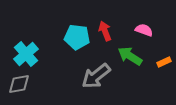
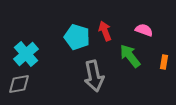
cyan pentagon: rotated 10 degrees clockwise
green arrow: rotated 20 degrees clockwise
orange rectangle: rotated 56 degrees counterclockwise
gray arrow: moved 2 px left; rotated 64 degrees counterclockwise
